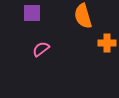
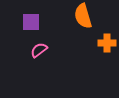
purple square: moved 1 px left, 9 px down
pink semicircle: moved 2 px left, 1 px down
